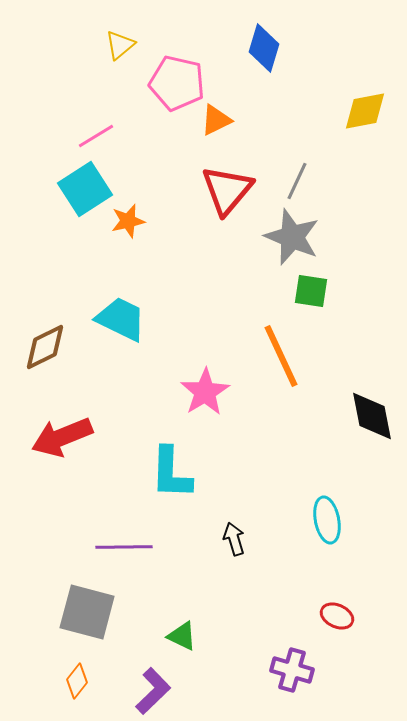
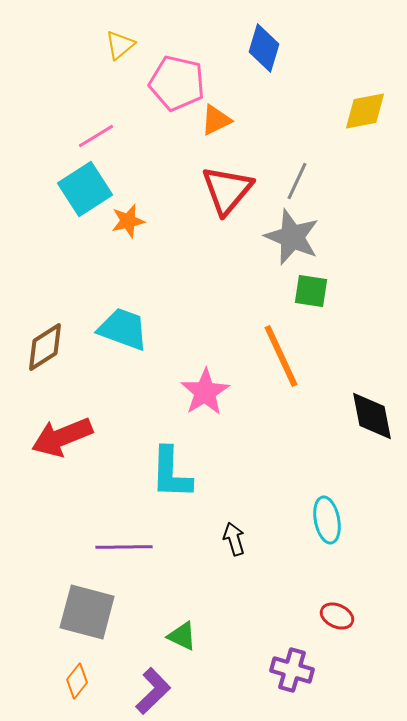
cyan trapezoid: moved 2 px right, 10 px down; rotated 6 degrees counterclockwise
brown diamond: rotated 6 degrees counterclockwise
